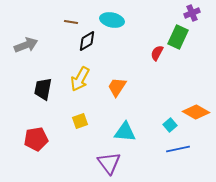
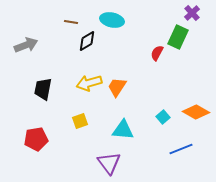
purple cross: rotated 21 degrees counterclockwise
yellow arrow: moved 9 px right, 4 px down; rotated 45 degrees clockwise
cyan square: moved 7 px left, 8 px up
cyan triangle: moved 2 px left, 2 px up
blue line: moved 3 px right; rotated 10 degrees counterclockwise
